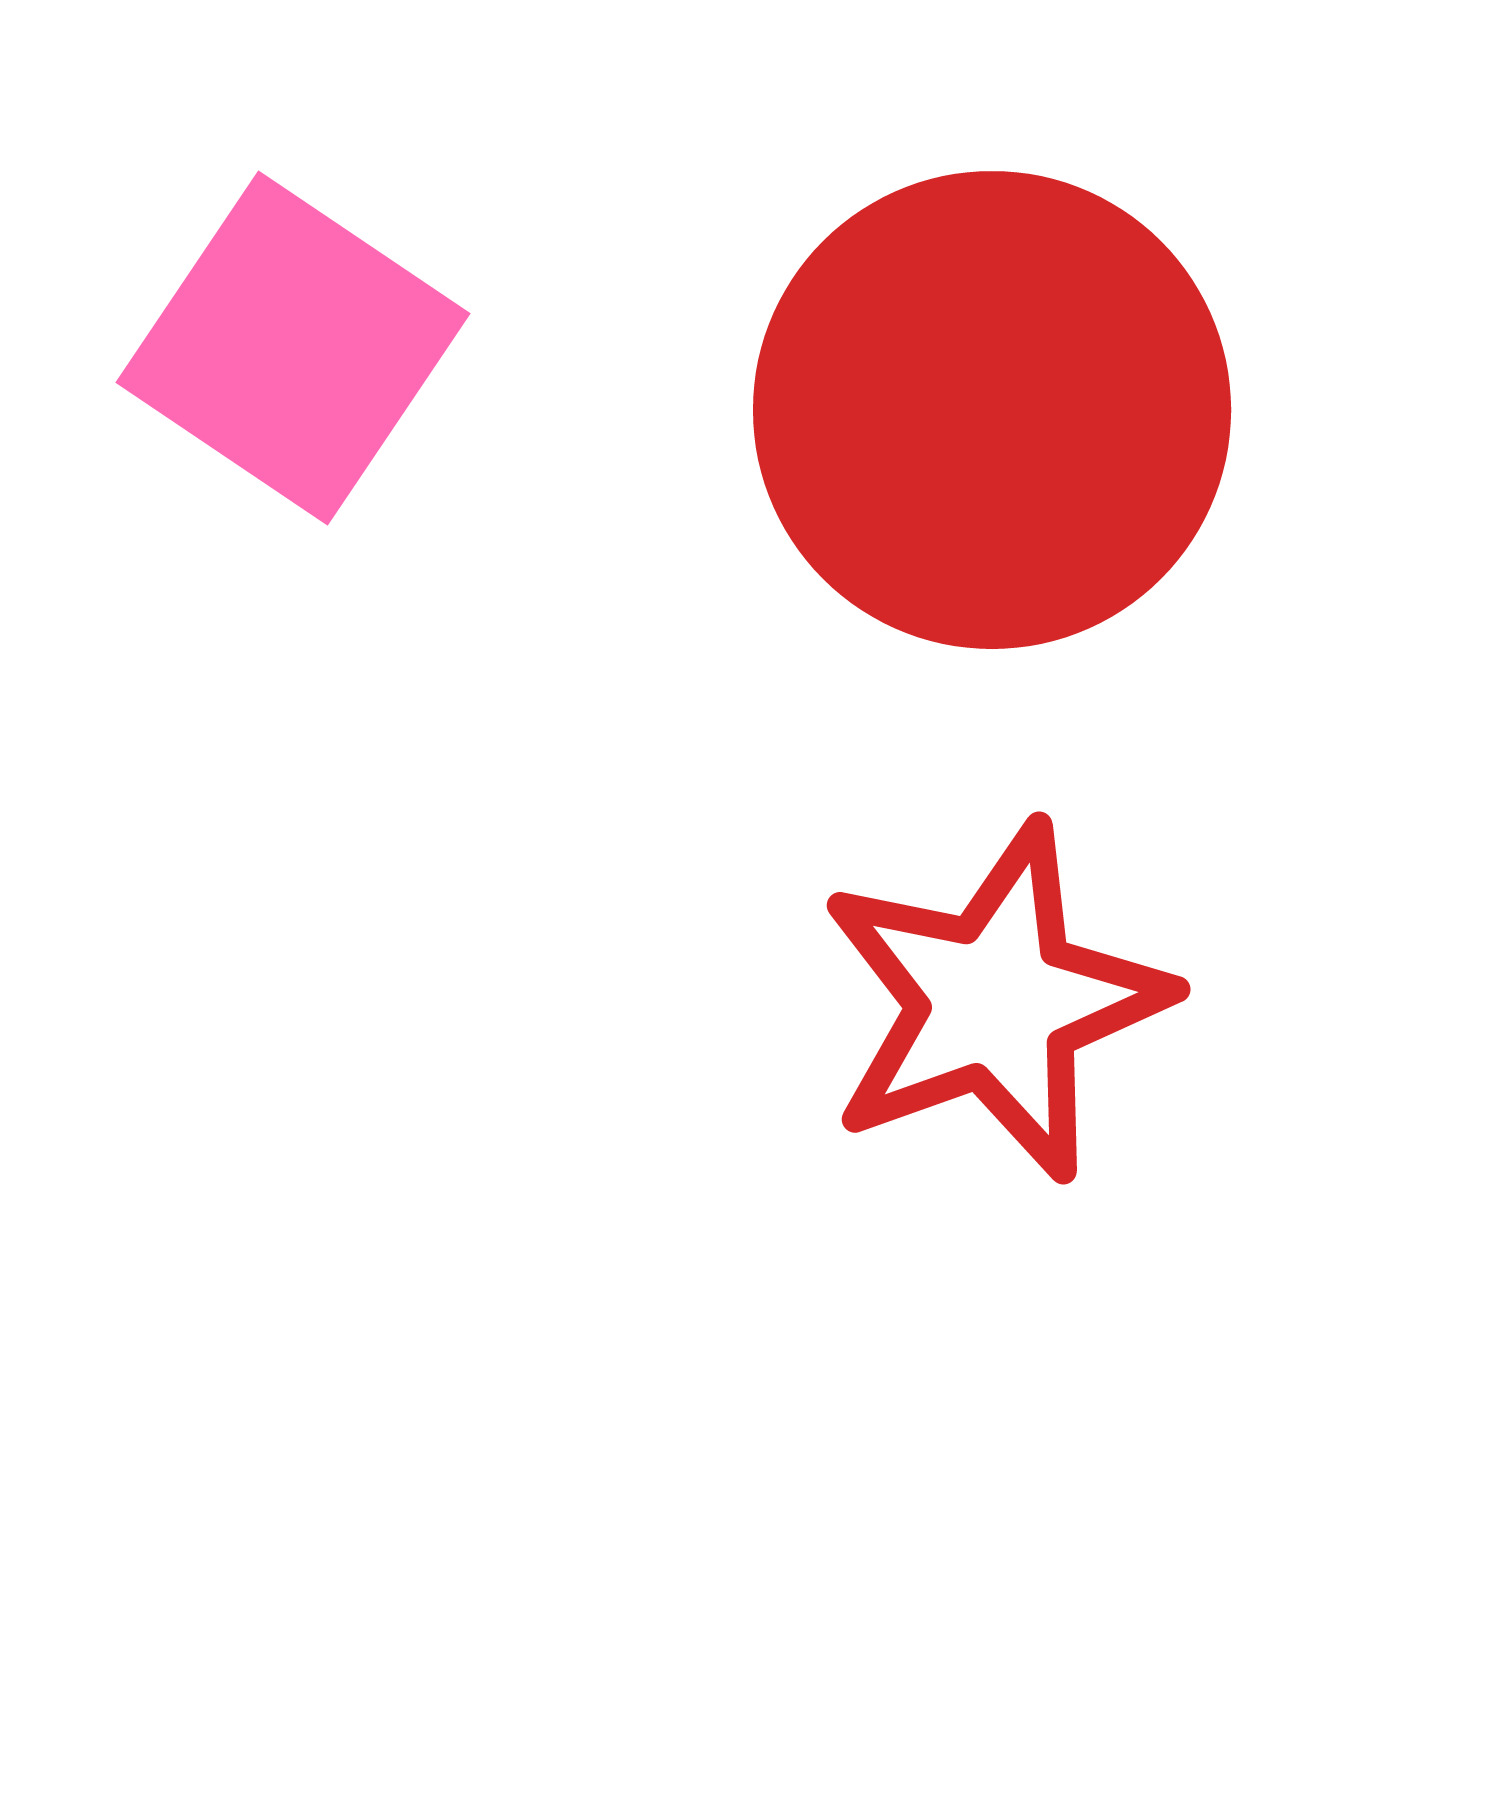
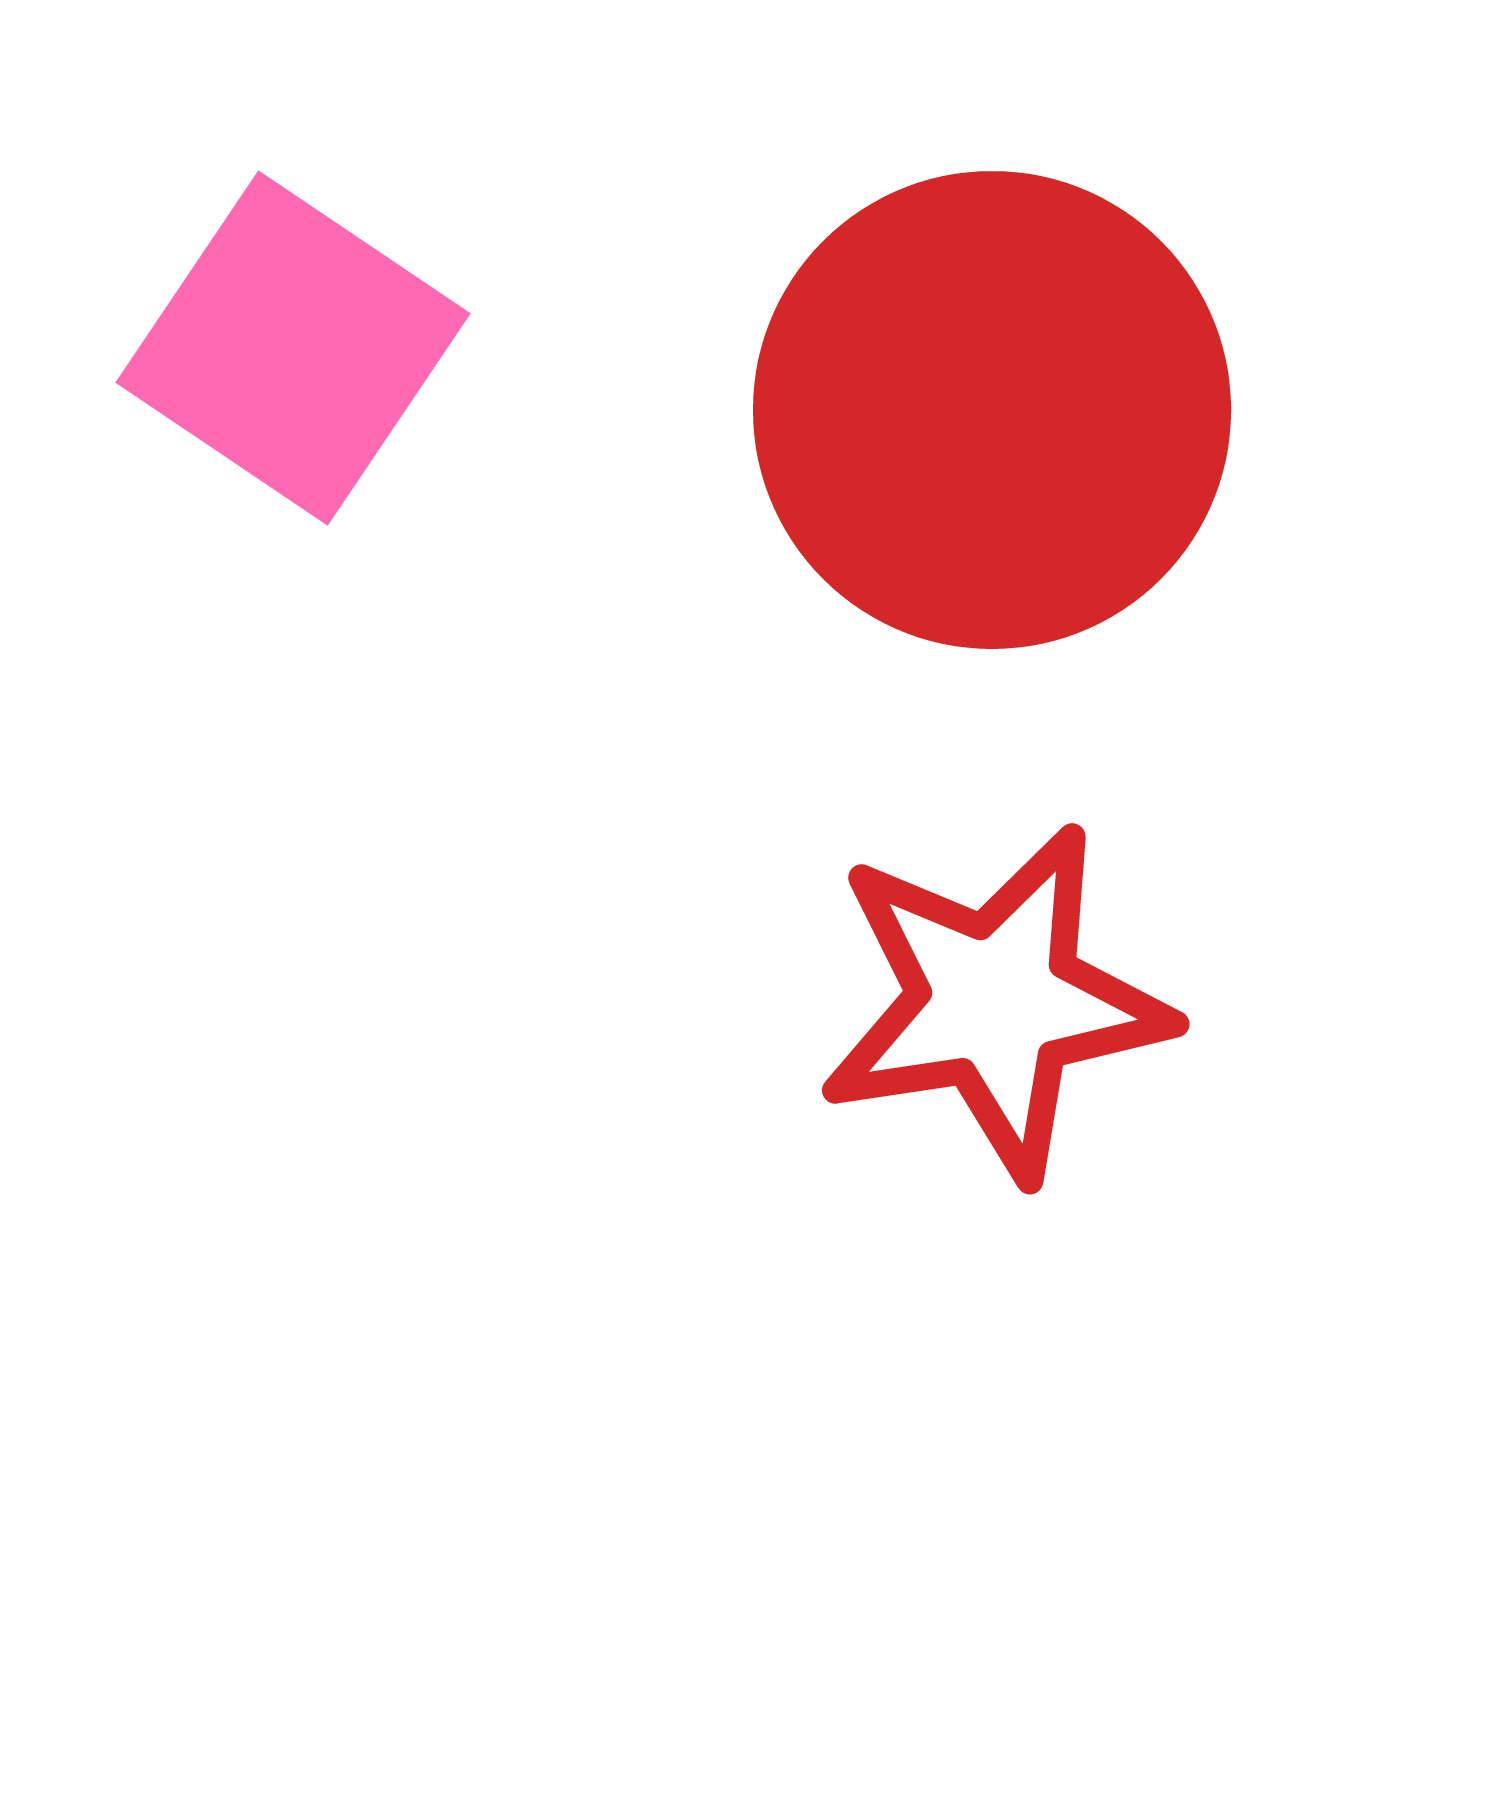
red star: rotated 11 degrees clockwise
